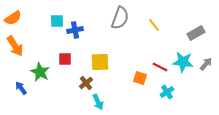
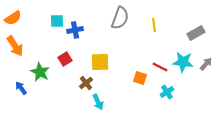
yellow line: rotated 32 degrees clockwise
red square: rotated 32 degrees counterclockwise
